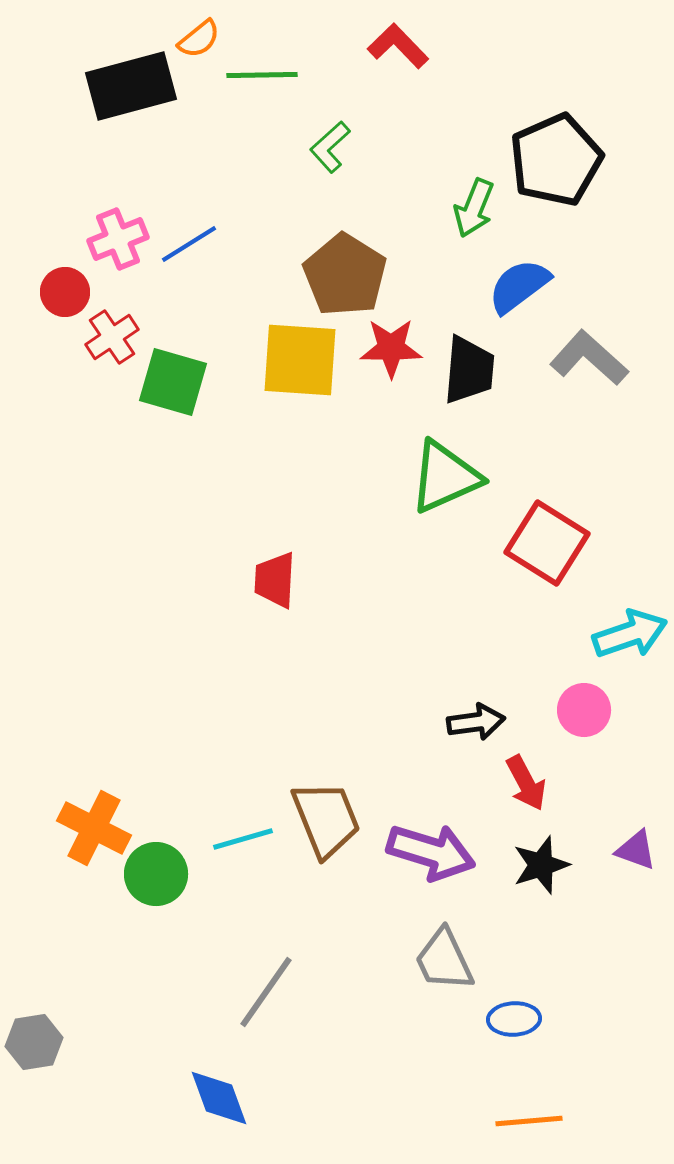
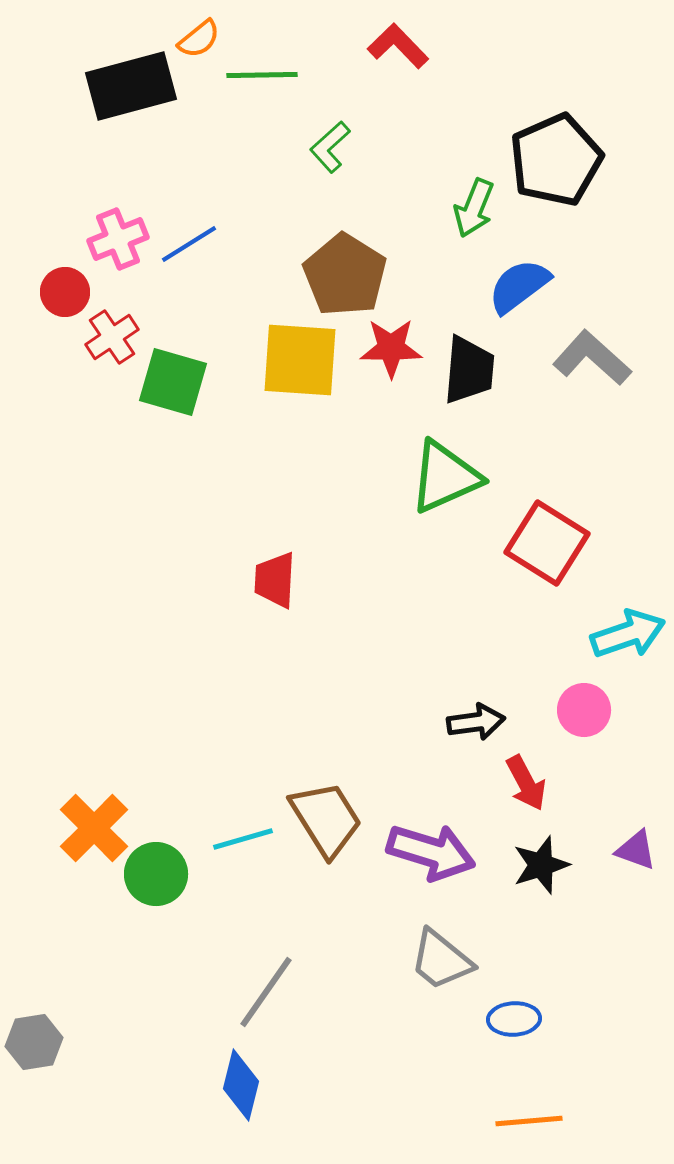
gray L-shape: moved 3 px right
cyan arrow: moved 2 px left
brown trapezoid: rotated 10 degrees counterclockwise
orange cross: rotated 18 degrees clockwise
gray trapezoid: moved 3 px left; rotated 26 degrees counterclockwise
blue diamond: moved 22 px right, 13 px up; rotated 34 degrees clockwise
